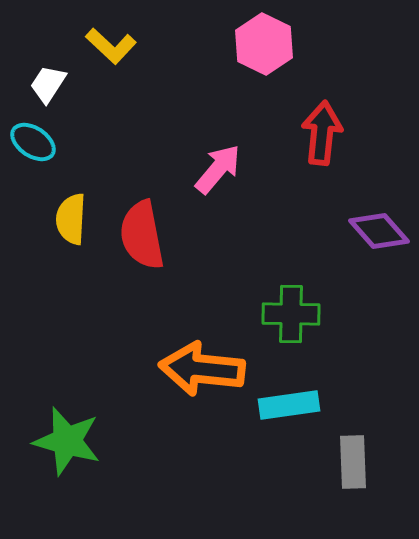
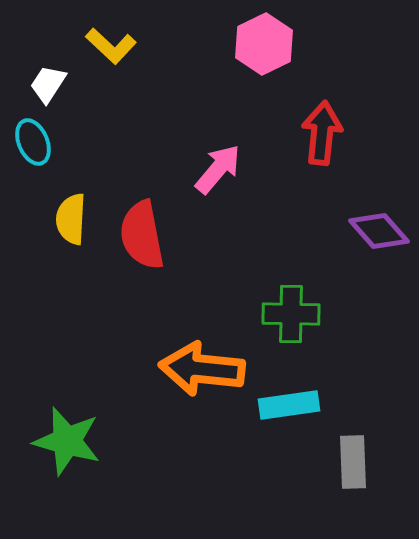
pink hexagon: rotated 8 degrees clockwise
cyan ellipse: rotated 33 degrees clockwise
